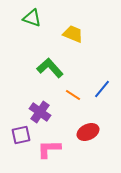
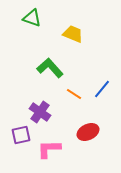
orange line: moved 1 px right, 1 px up
